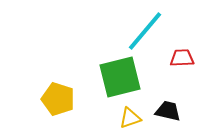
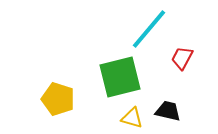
cyan line: moved 4 px right, 2 px up
red trapezoid: rotated 60 degrees counterclockwise
yellow triangle: moved 2 px right; rotated 35 degrees clockwise
